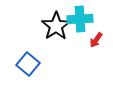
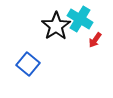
cyan cross: rotated 35 degrees clockwise
red arrow: moved 1 px left
